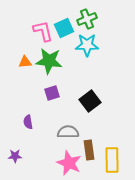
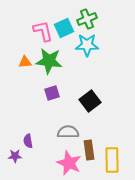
purple semicircle: moved 19 px down
